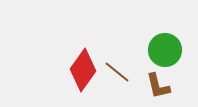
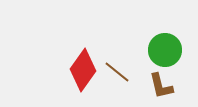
brown L-shape: moved 3 px right
